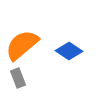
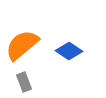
gray rectangle: moved 6 px right, 4 px down
